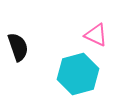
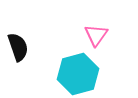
pink triangle: rotated 40 degrees clockwise
